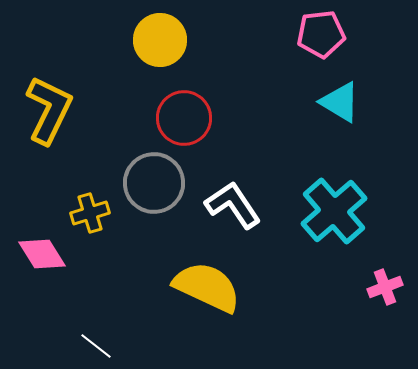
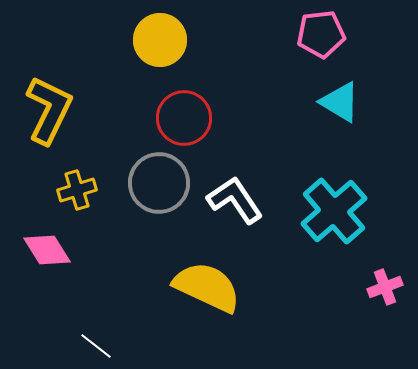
gray circle: moved 5 px right
white L-shape: moved 2 px right, 5 px up
yellow cross: moved 13 px left, 23 px up
pink diamond: moved 5 px right, 4 px up
